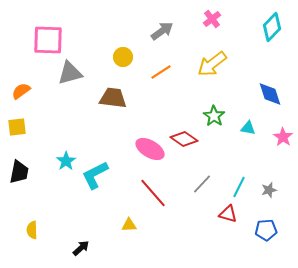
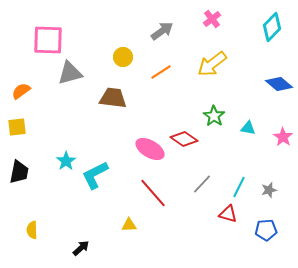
blue diamond: moved 9 px right, 10 px up; rotated 32 degrees counterclockwise
